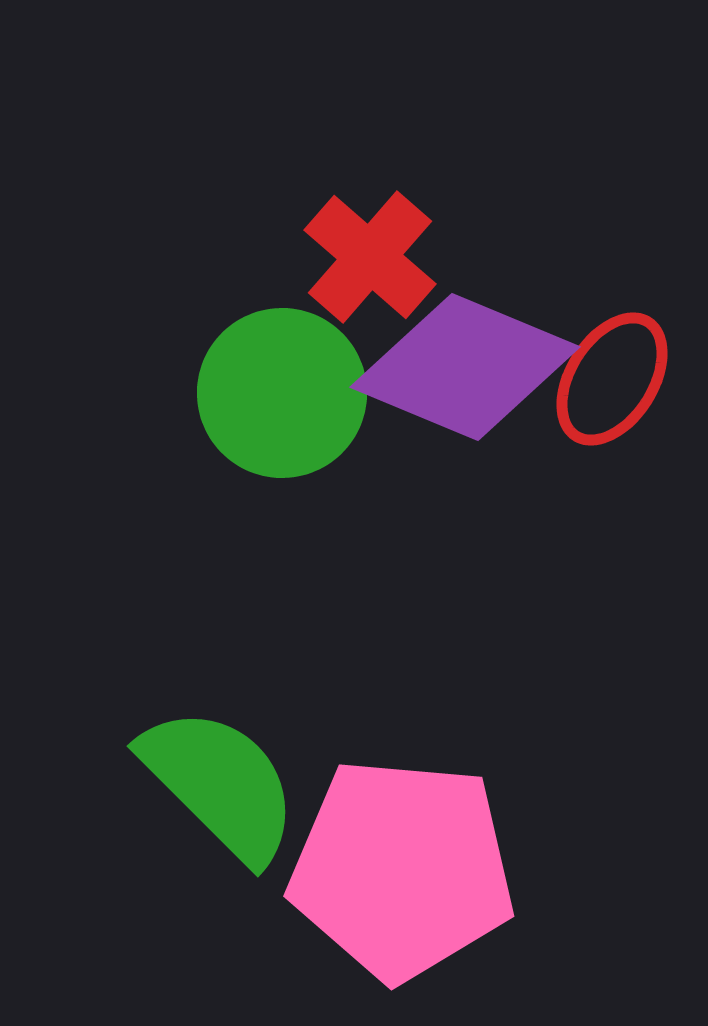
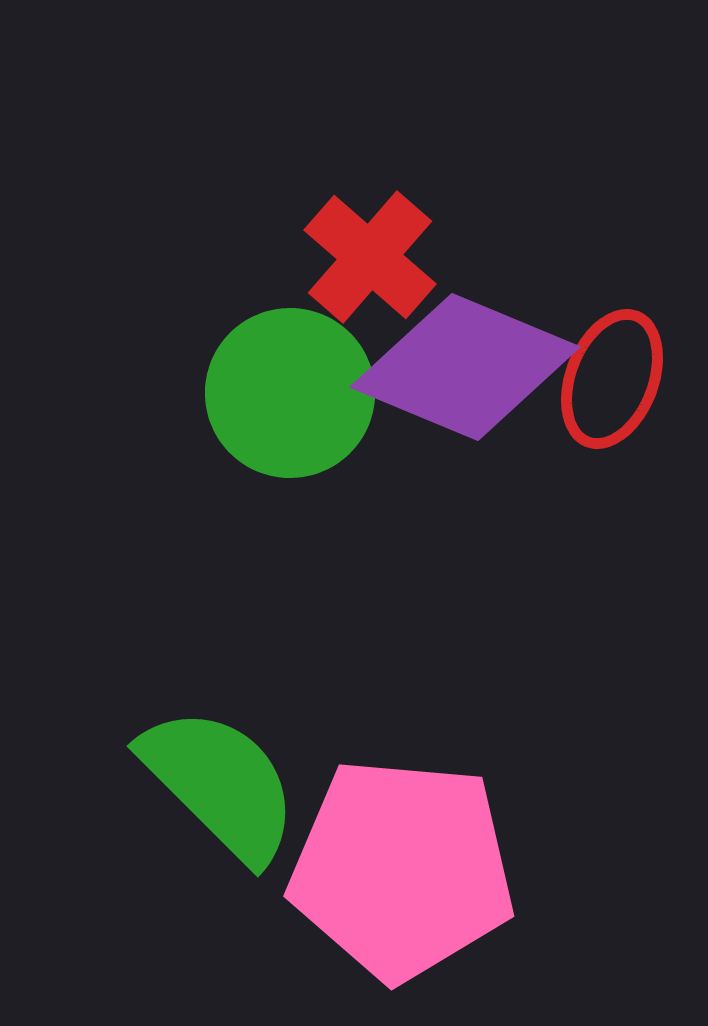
red ellipse: rotated 11 degrees counterclockwise
green circle: moved 8 px right
